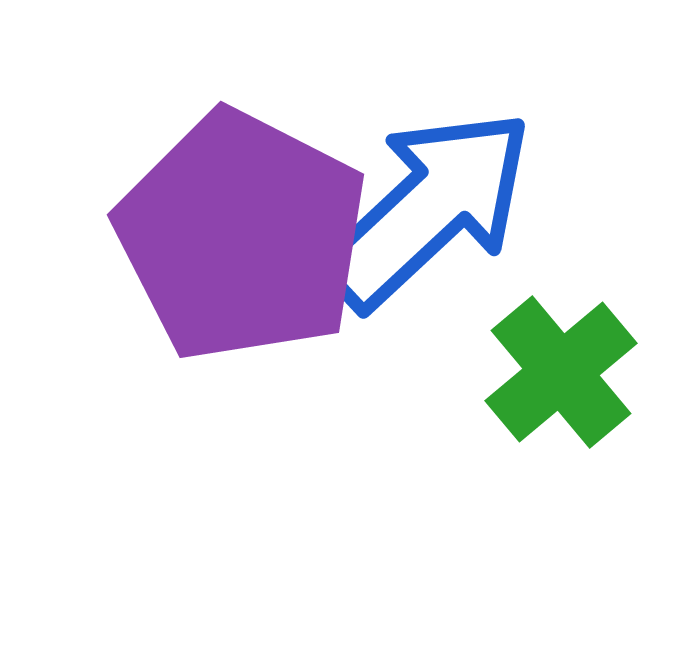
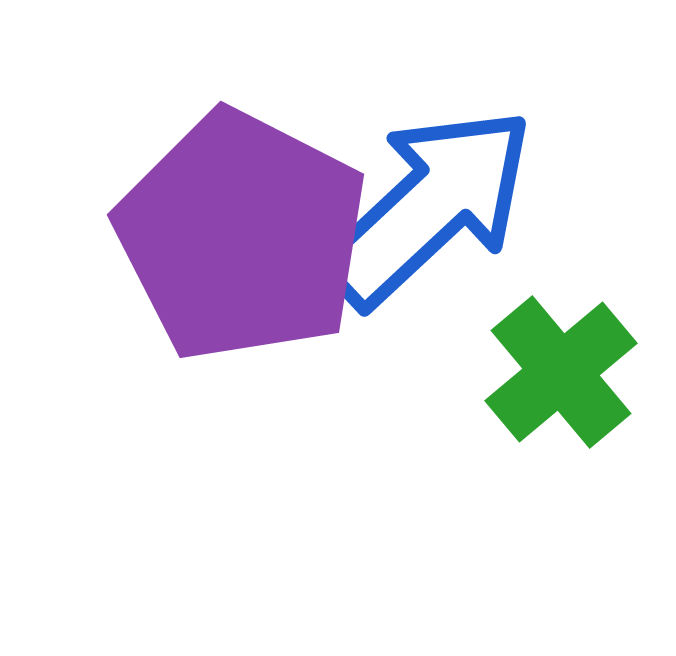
blue arrow: moved 1 px right, 2 px up
